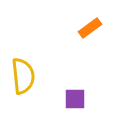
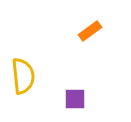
orange rectangle: moved 3 px down
